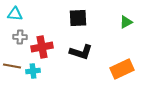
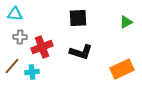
red cross: rotated 10 degrees counterclockwise
brown line: rotated 60 degrees counterclockwise
cyan cross: moved 1 px left, 1 px down
